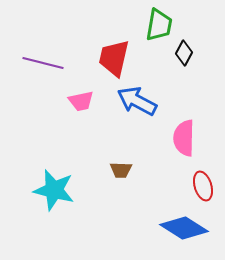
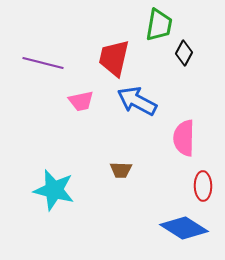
red ellipse: rotated 16 degrees clockwise
